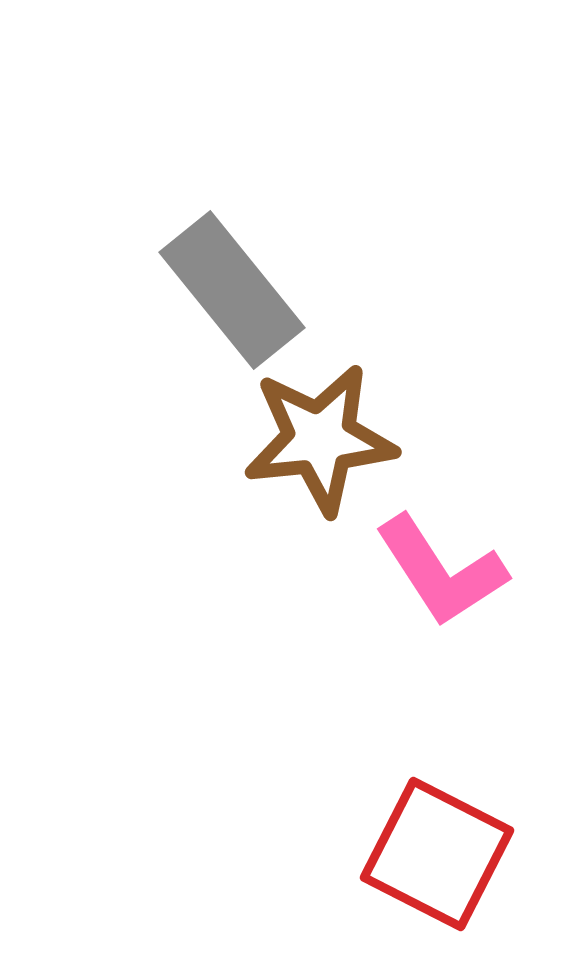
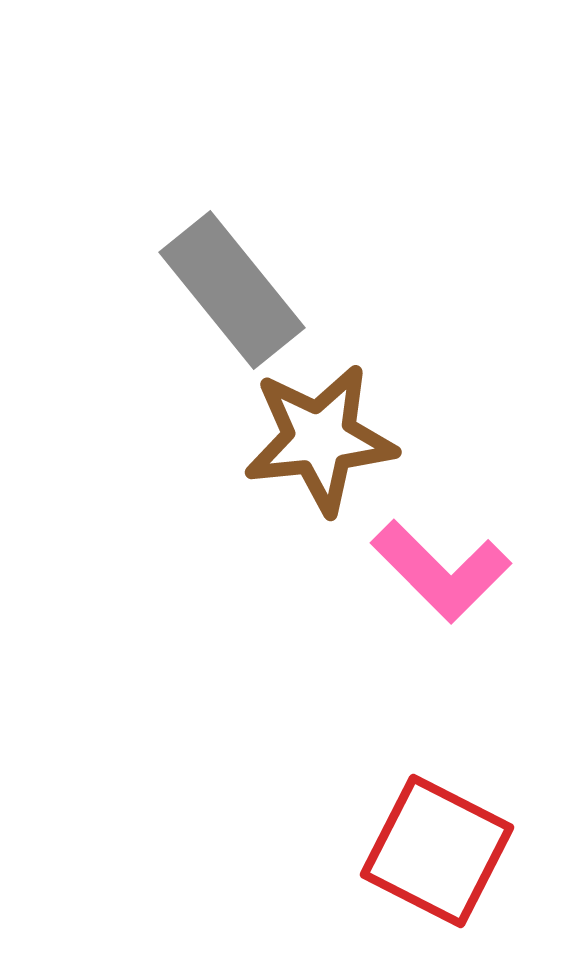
pink L-shape: rotated 12 degrees counterclockwise
red square: moved 3 px up
